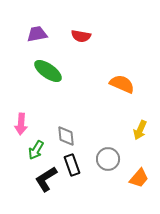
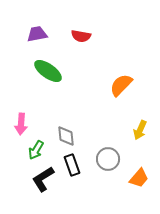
orange semicircle: moved 1 px left, 1 px down; rotated 70 degrees counterclockwise
black L-shape: moved 3 px left
